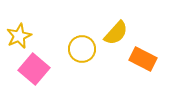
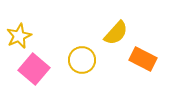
yellow circle: moved 11 px down
